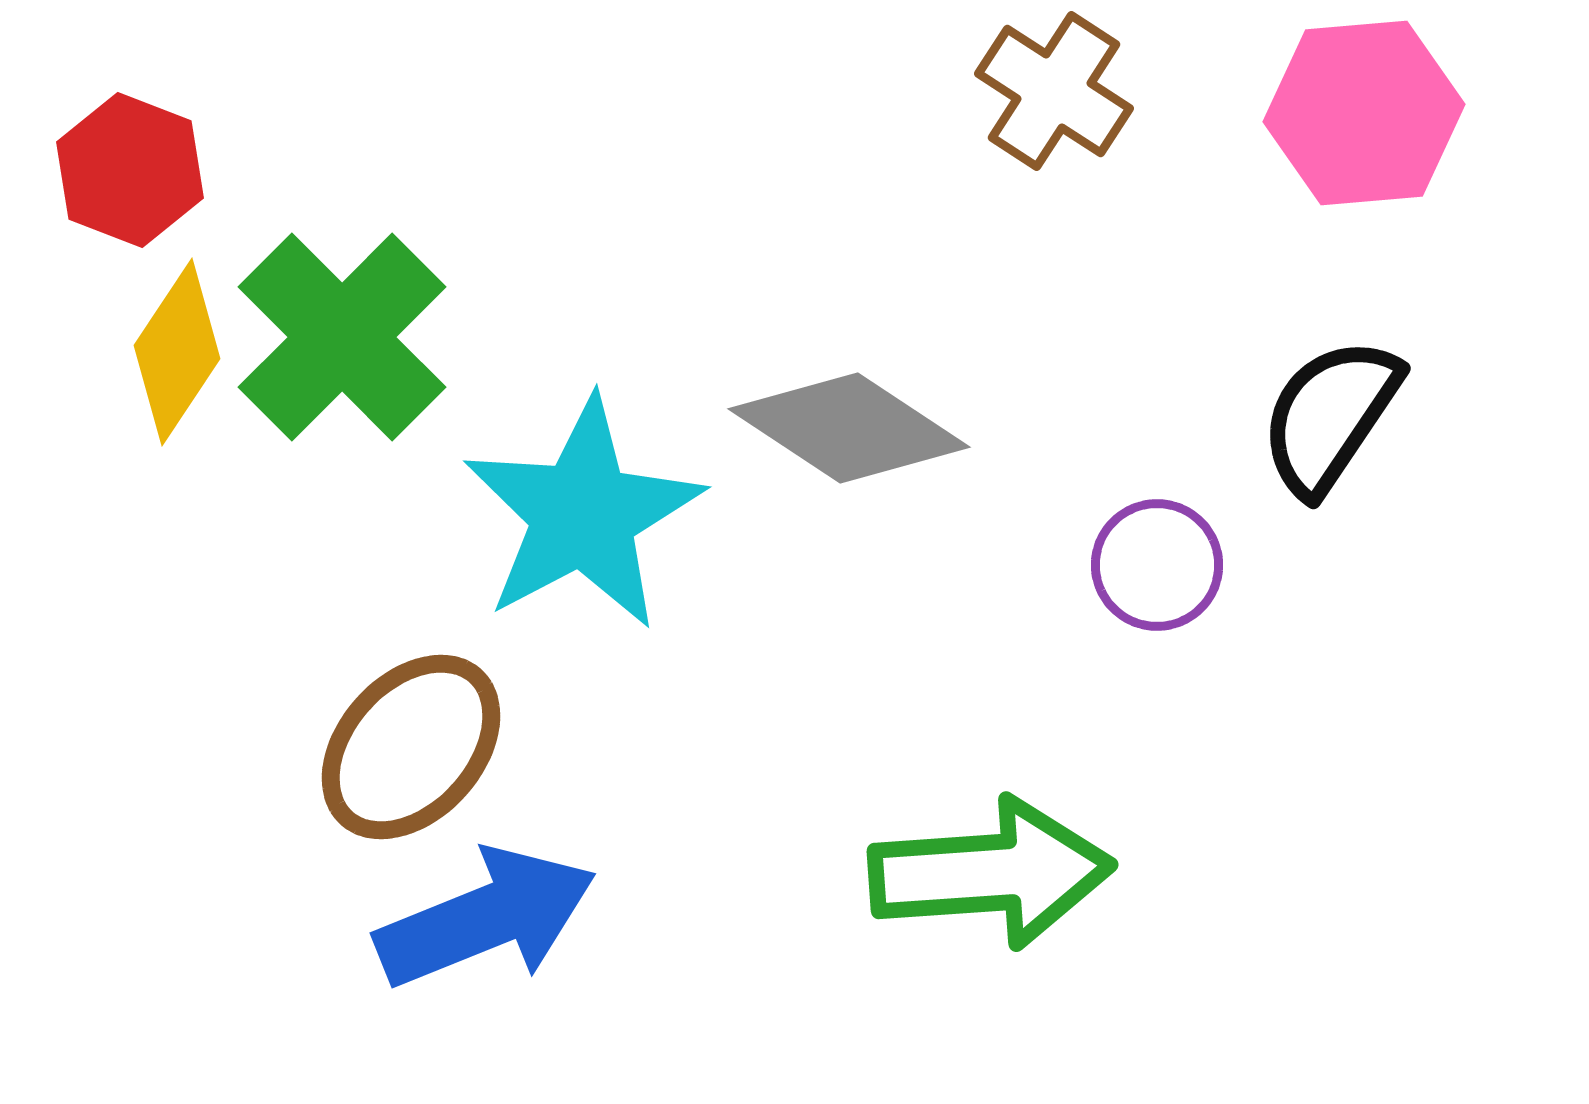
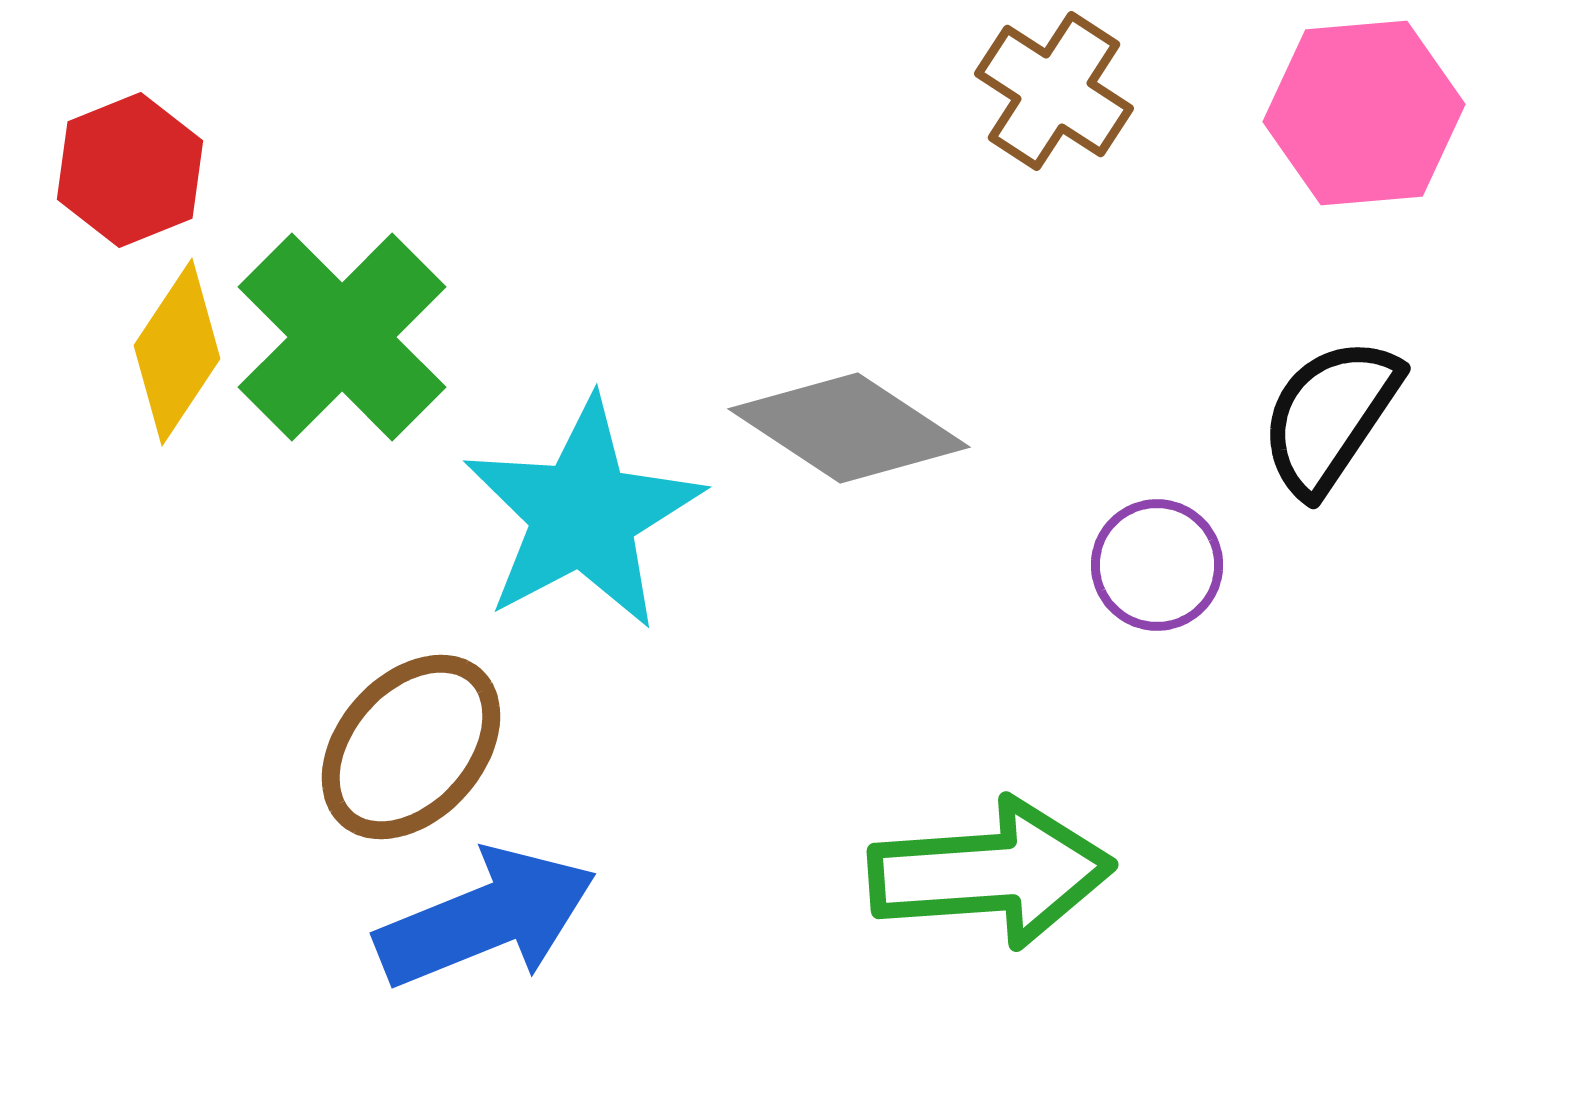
red hexagon: rotated 17 degrees clockwise
